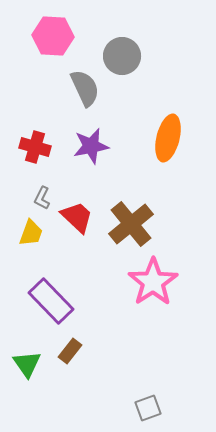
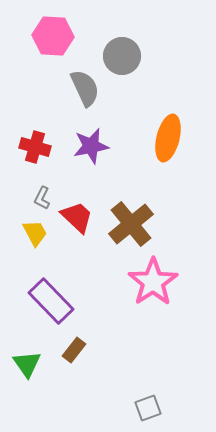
yellow trapezoid: moved 4 px right; rotated 48 degrees counterclockwise
brown rectangle: moved 4 px right, 1 px up
